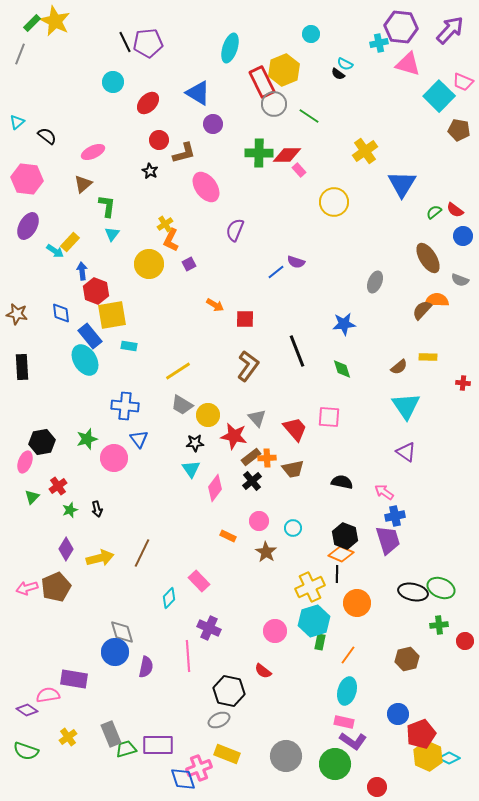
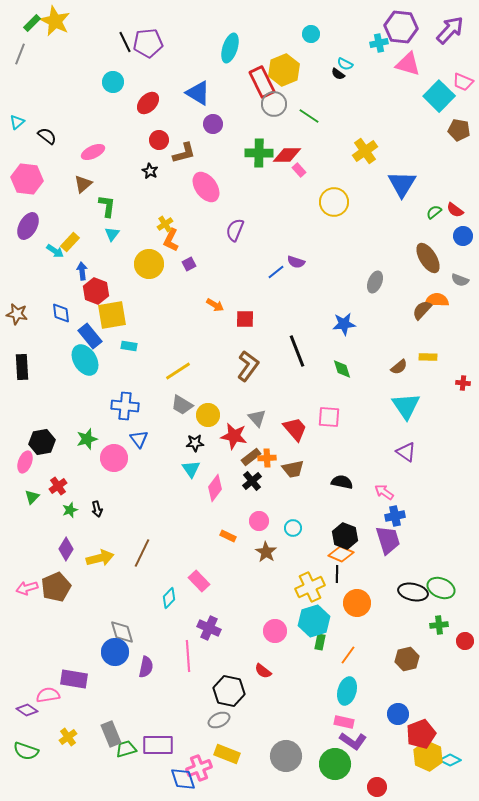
cyan diamond at (449, 758): moved 1 px right, 2 px down
